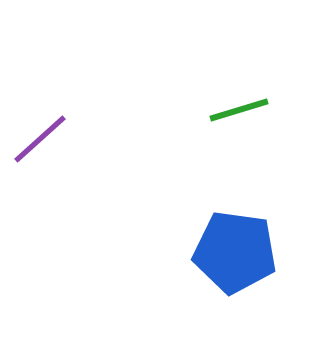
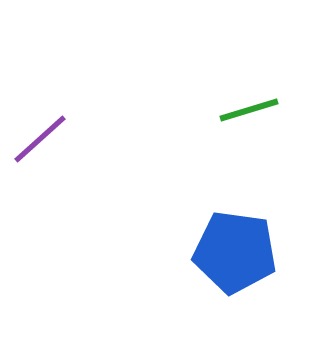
green line: moved 10 px right
